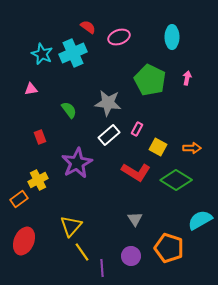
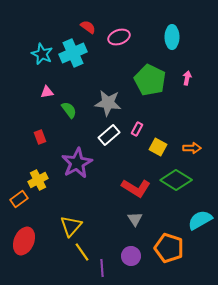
pink triangle: moved 16 px right, 3 px down
red L-shape: moved 16 px down
